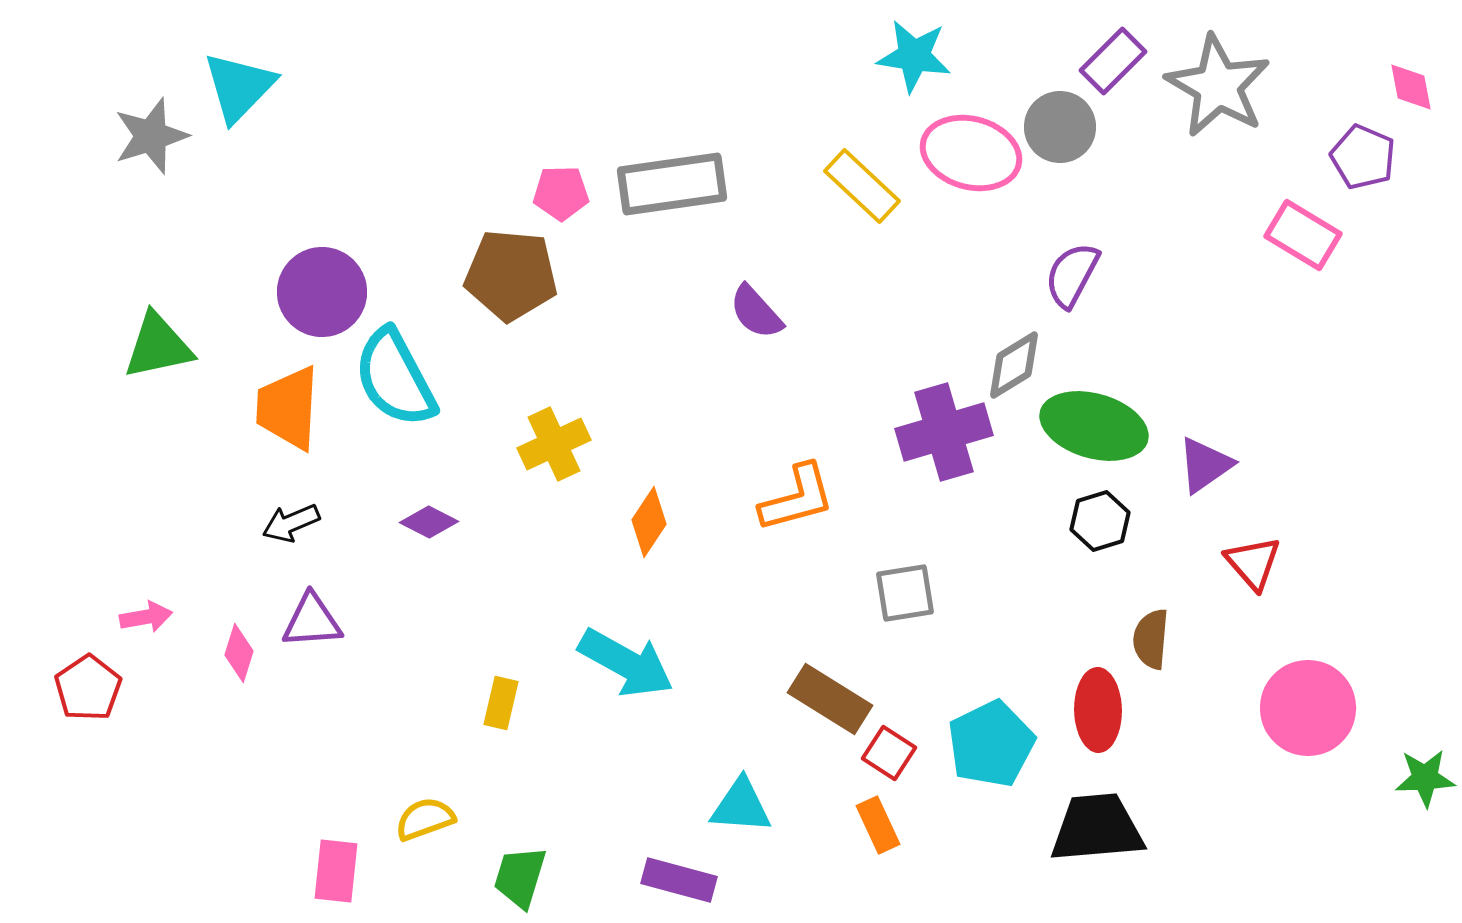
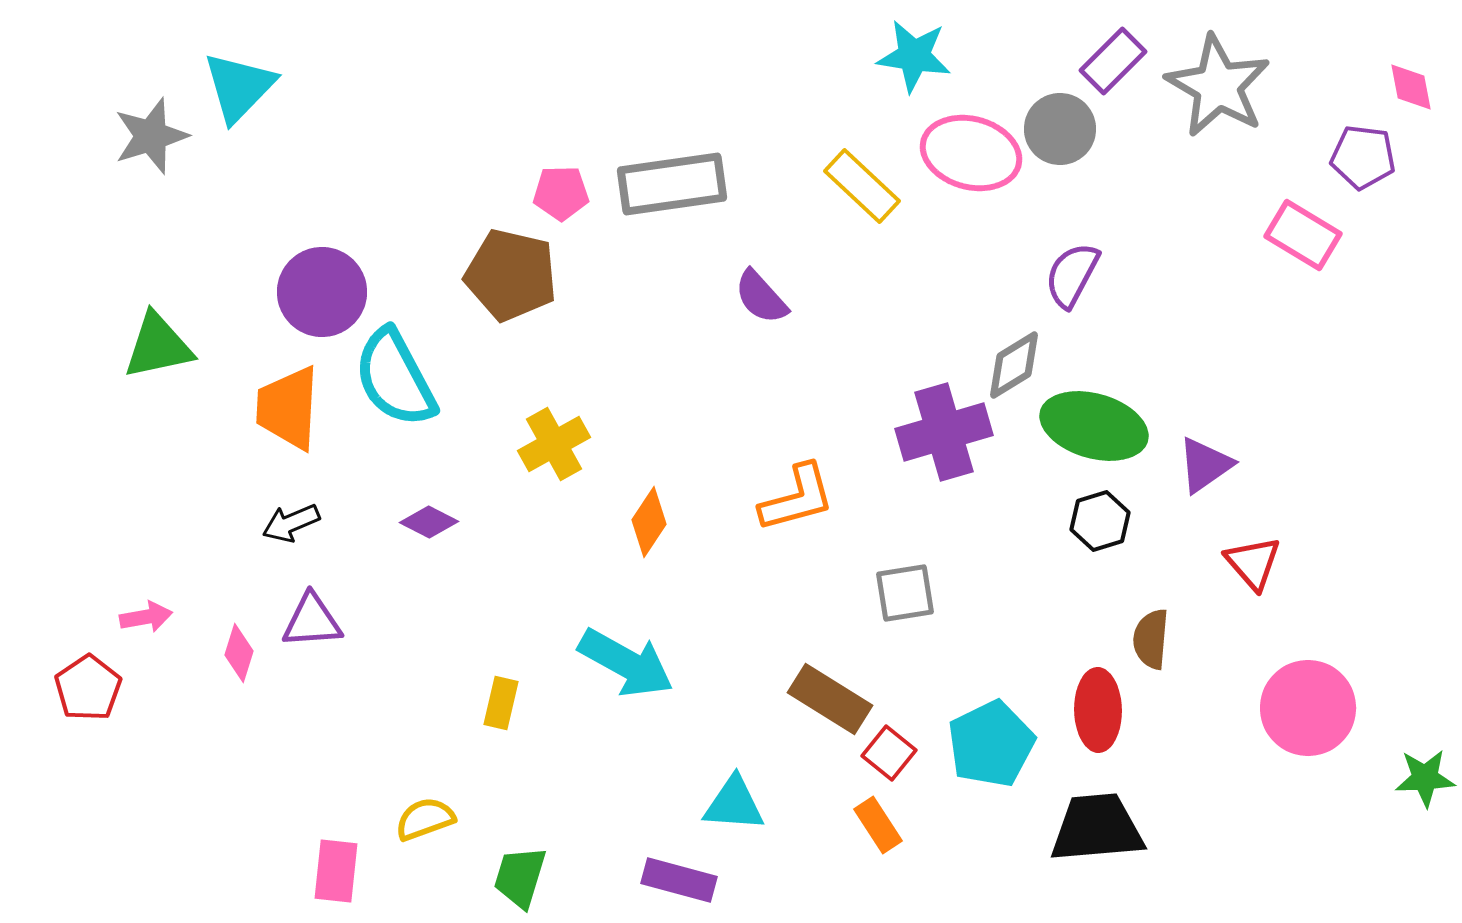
gray circle at (1060, 127): moved 2 px down
purple pentagon at (1363, 157): rotated 16 degrees counterclockwise
brown pentagon at (511, 275): rotated 8 degrees clockwise
purple semicircle at (756, 312): moved 5 px right, 15 px up
yellow cross at (554, 444): rotated 4 degrees counterclockwise
red square at (889, 753): rotated 6 degrees clockwise
cyan triangle at (741, 806): moved 7 px left, 2 px up
orange rectangle at (878, 825): rotated 8 degrees counterclockwise
